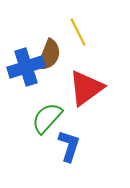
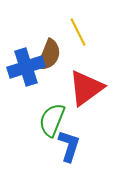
green semicircle: moved 5 px right, 2 px down; rotated 20 degrees counterclockwise
